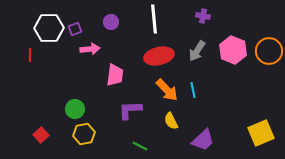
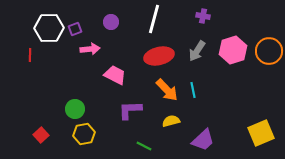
white line: rotated 20 degrees clockwise
pink hexagon: rotated 20 degrees clockwise
pink trapezoid: rotated 70 degrees counterclockwise
yellow semicircle: rotated 102 degrees clockwise
green line: moved 4 px right
